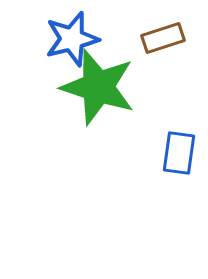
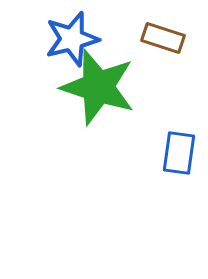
brown rectangle: rotated 36 degrees clockwise
